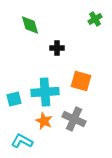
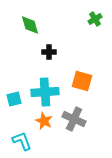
black cross: moved 8 px left, 4 px down
orange square: moved 1 px right
cyan L-shape: rotated 40 degrees clockwise
